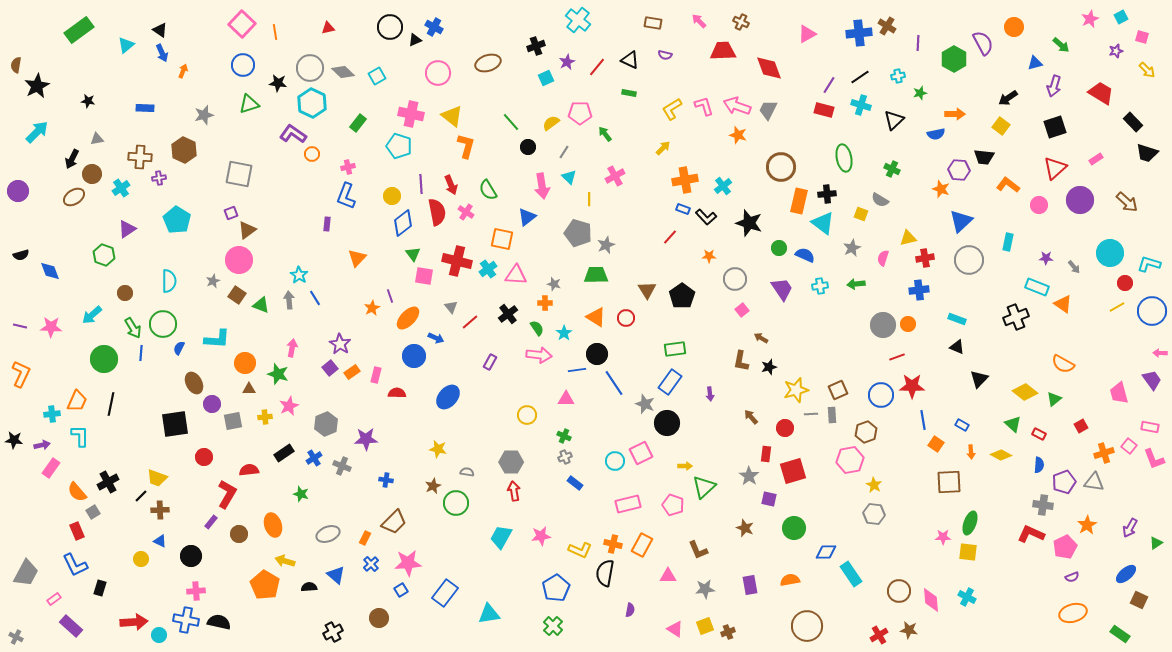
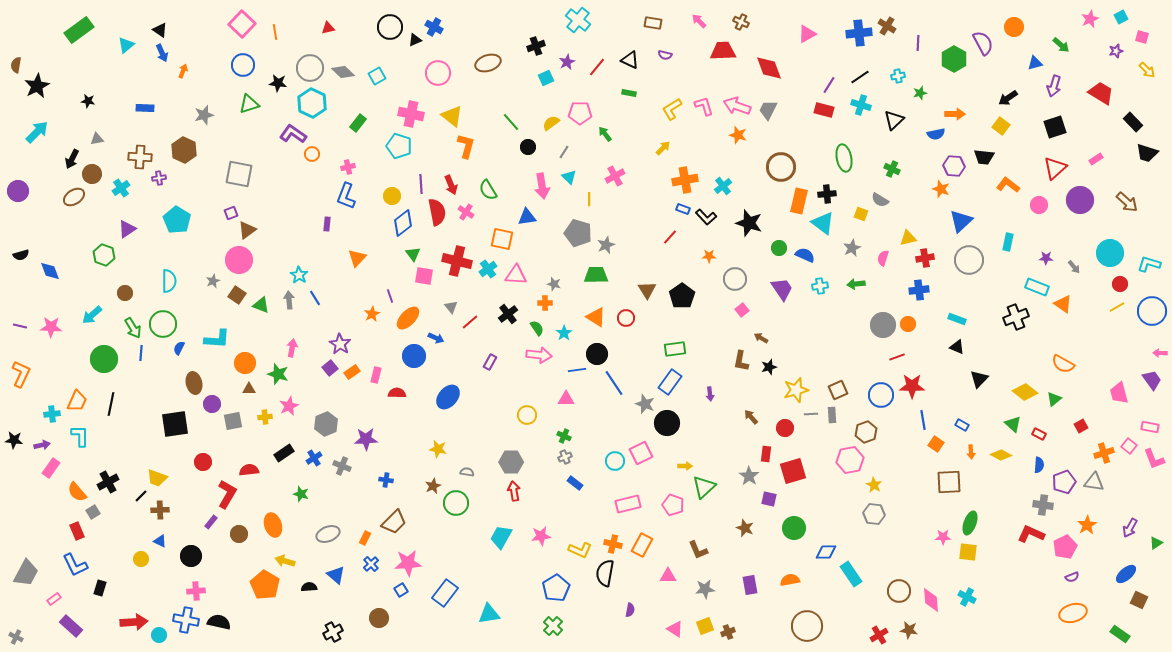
purple hexagon at (959, 170): moved 5 px left, 4 px up
blue triangle at (527, 217): rotated 30 degrees clockwise
red circle at (1125, 283): moved 5 px left, 1 px down
orange star at (372, 308): moved 6 px down
brown ellipse at (194, 383): rotated 15 degrees clockwise
red circle at (204, 457): moved 1 px left, 5 px down
